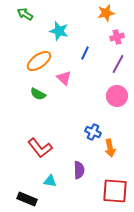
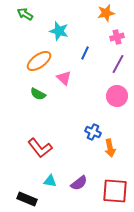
purple semicircle: moved 13 px down; rotated 54 degrees clockwise
